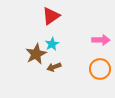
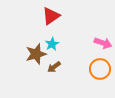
pink arrow: moved 2 px right, 3 px down; rotated 18 degrees clockwise
brown star: rotated 10 degrees clockwise
brown arrow: rotated 16 degrees counterclockwise
